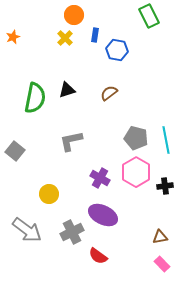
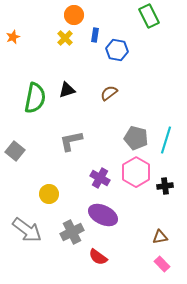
cyan line: rotated 28 degrees clockwise
red semicircle: moved 1 px down
